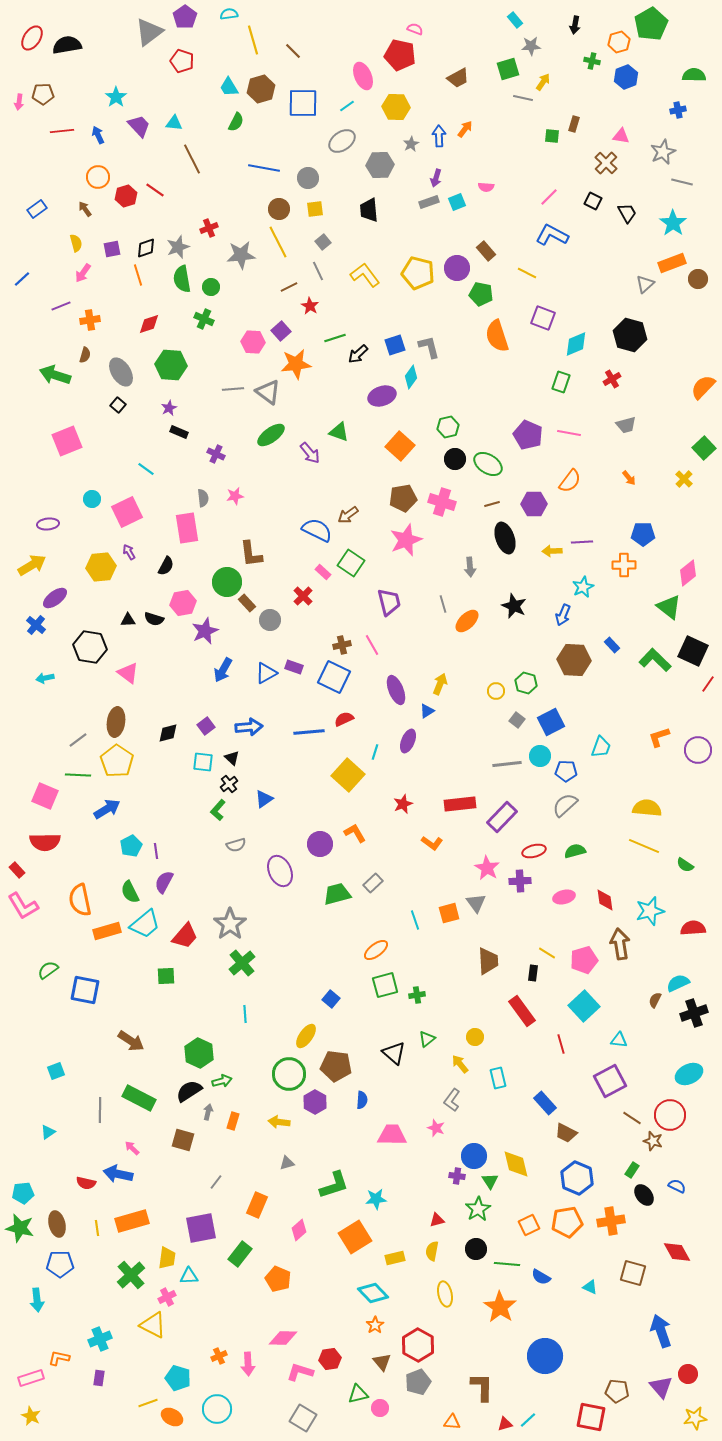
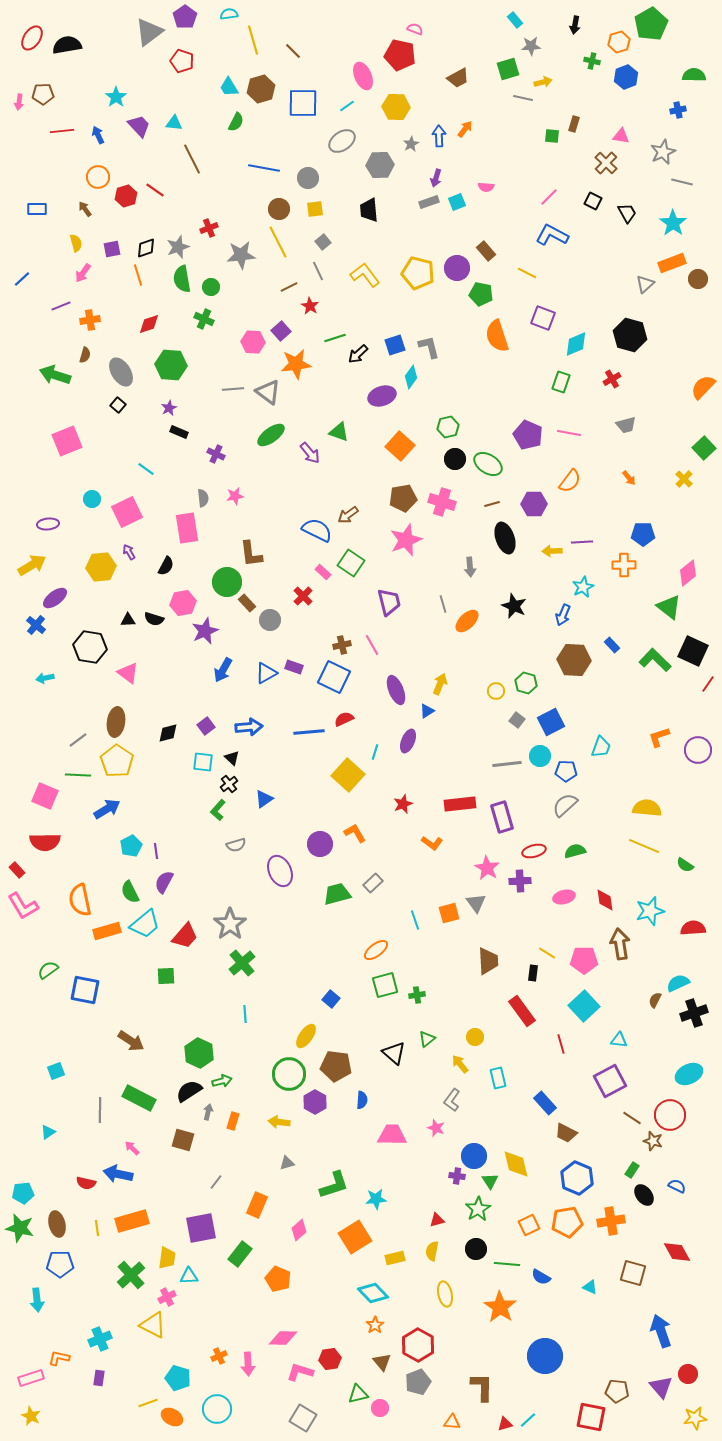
yellow arrow at (543, 82): rotated 42 degrees clockwise
blue rectangle at (37, 209): rotated 36 degrees clockwise
purple rectangle at (502, 817): rotated 60 degrees counterclockwise
pink pentagon at (584, 960): rotated 16 degrees clockwise
